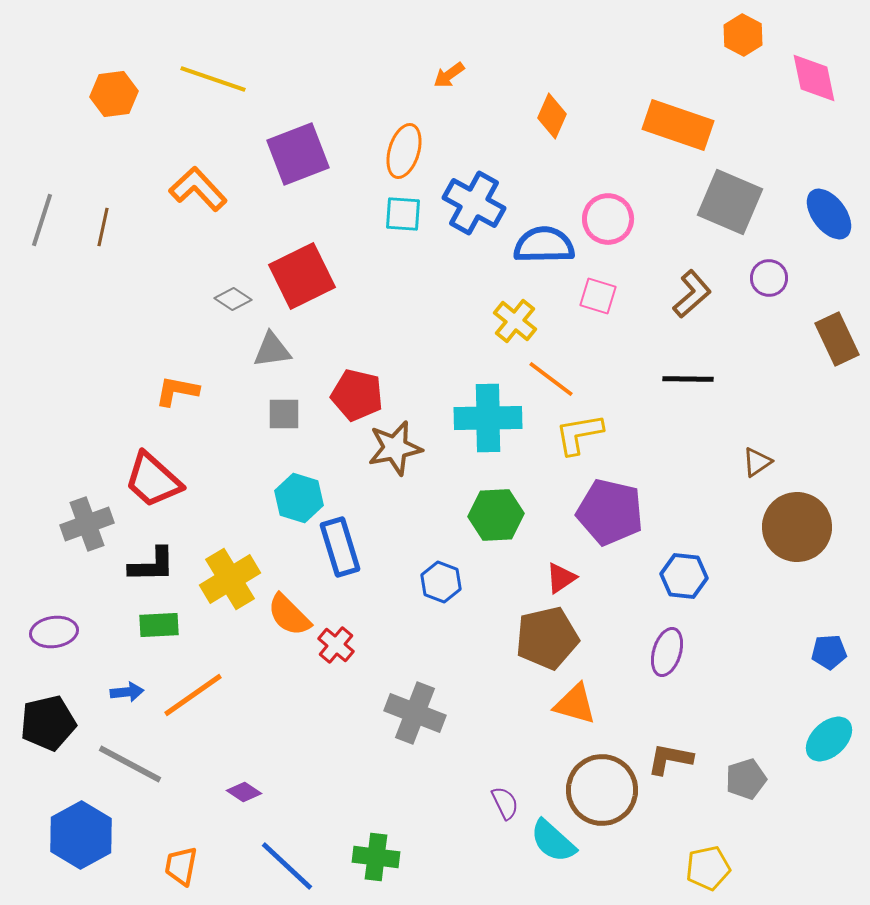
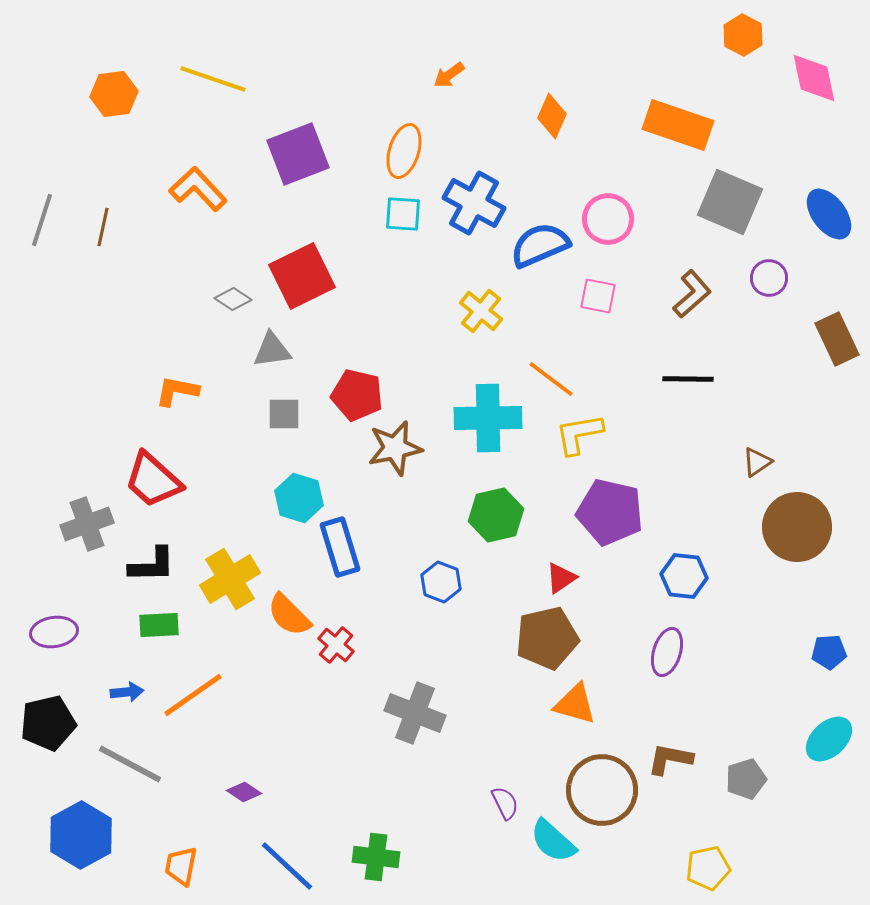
blue semicircle at (544, 245): moved 4 px left; rotated 22 degrees counterclockwise
pink square at (598, 296): rotated 6 degrees counterclockwise
yellow cross at (515, 321): moved 34 px left, 10 px up
green hexagon at (496, 515): rotated 10 degrees counterclockwise
